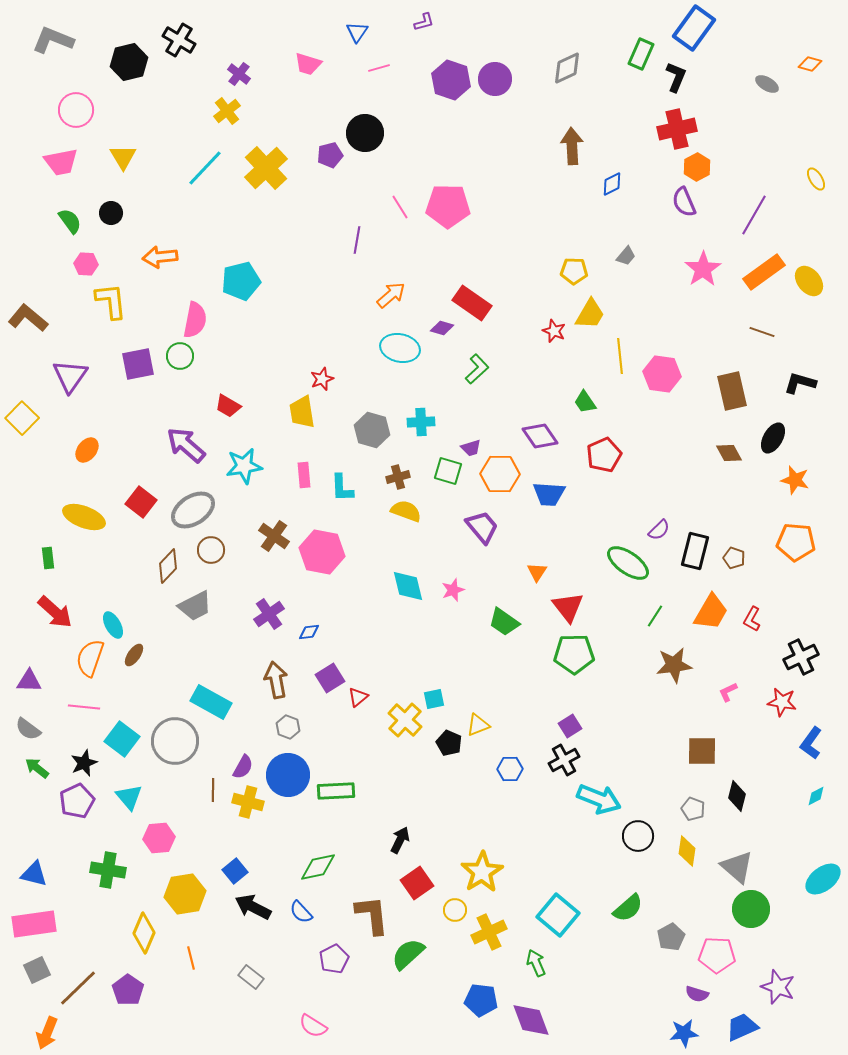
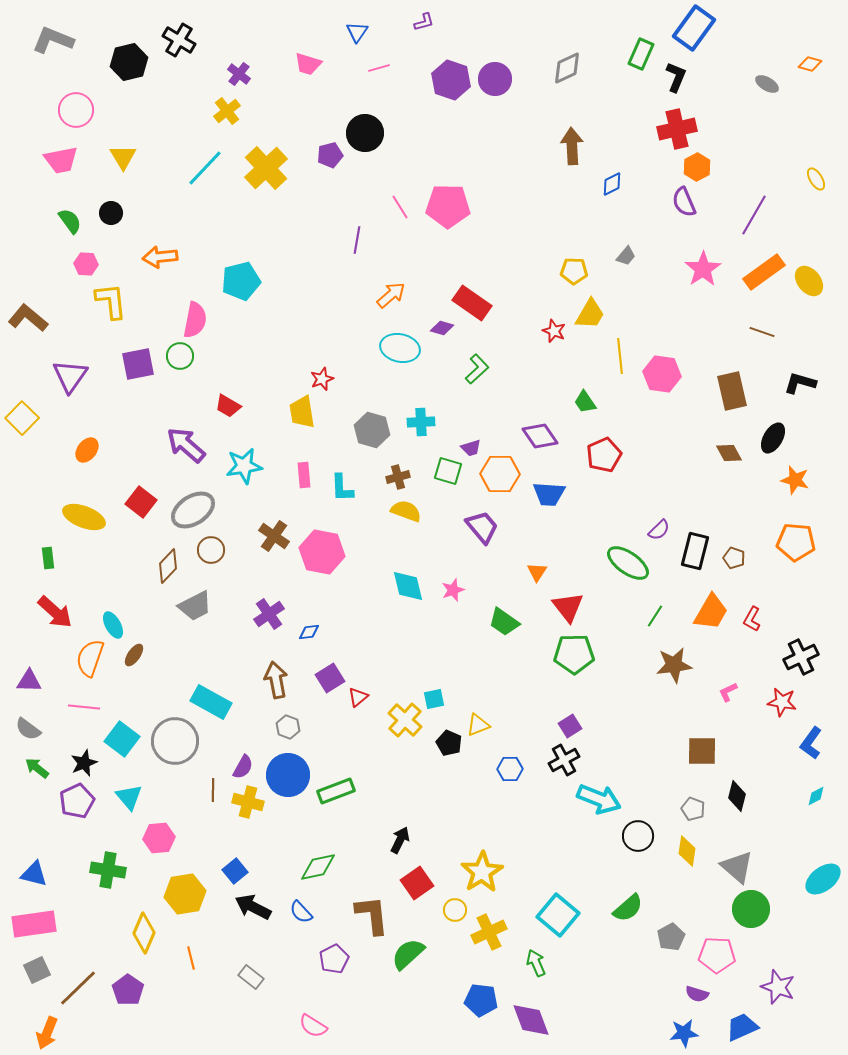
pink trapezoid at (61, 162): moved 2 px up
green rectangle at (336, 791): rotated 18 degrees counterclockwise
